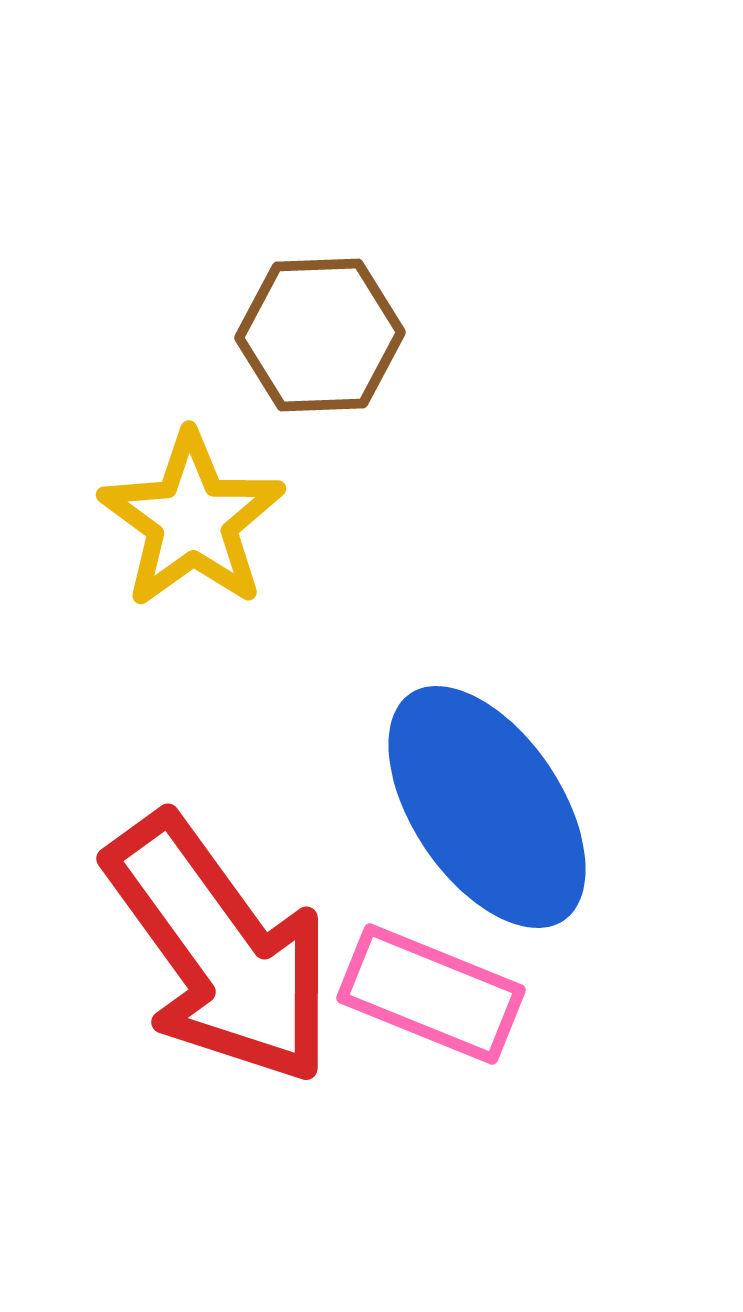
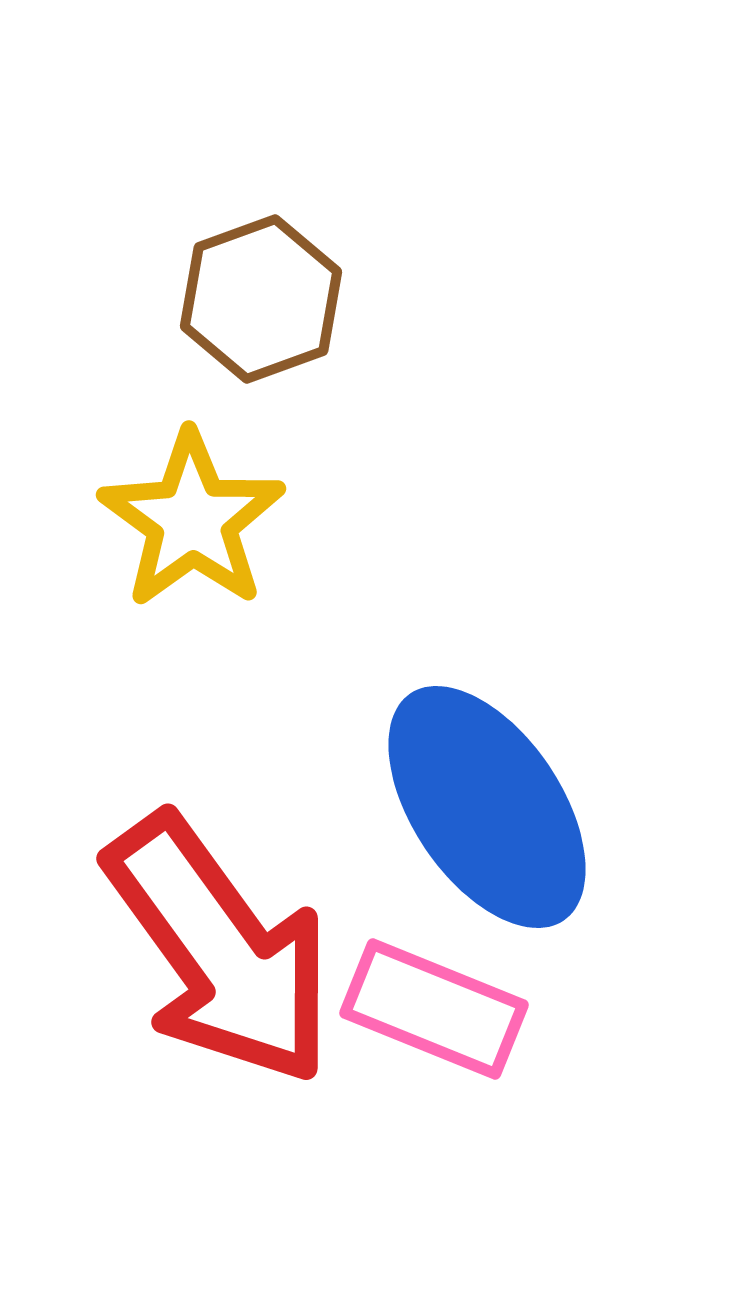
brown hexagon: moved 59 px left, 36 px up; rotated 18 degrees counterclockwise
pink rectangle: moved 3 px right, 15 px down
